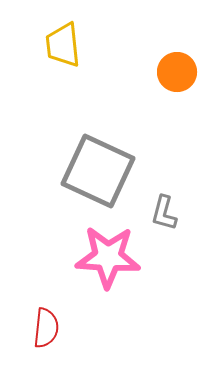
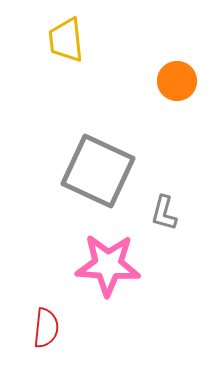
yellow trapezoid: moved 3 px right, 5 px up
orange circle: moved 9 px down
pink star: moved 8 px down
